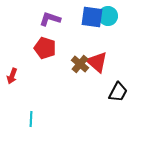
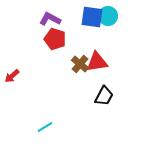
purple L-shape: rotated 10 degrees clockwise
red pentagon: moved 10 px right, 9 px up
red triangle: rotated 50 degrees counterclockwise
red arrow: rotated 28 degrees clockwise
black trapezoid: moved 14 px left, 4 px down
cyan line: moved 14 px right, 8 px down; rotated 56 degrees clockwise
